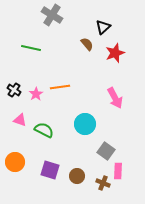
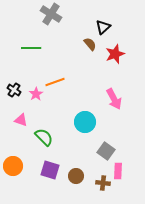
gray cross: moved 1 px left, 1 px up
brown semicircle: moved 3 px right
green line: rotated 12 degrees counterclockwise
red star: moved 1 px down
orange line: moved 5 px left, 5 px up; rotated 12 degrees counterclockwise
pink arrow: moved 1 px left, 1 px down
pink triangle: moved 1 px right
cyan circle: moved 2 px up
green semicircle: moved 7 px down; rotated 18 degrees clockwise
orange circle: moved 2 px left, 4 px down
brown circle: moved 1 px left
brown cross: rotated 16 degrees counterclockwise
